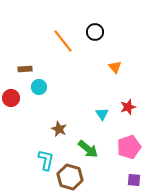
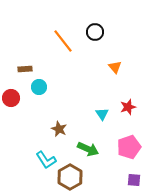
green arrow: rotated 15 degrees counterclockwise
cyan L-shape: rotated 135 degrees clockwise
brown hexagon: rotated 15 degrees clockwise
